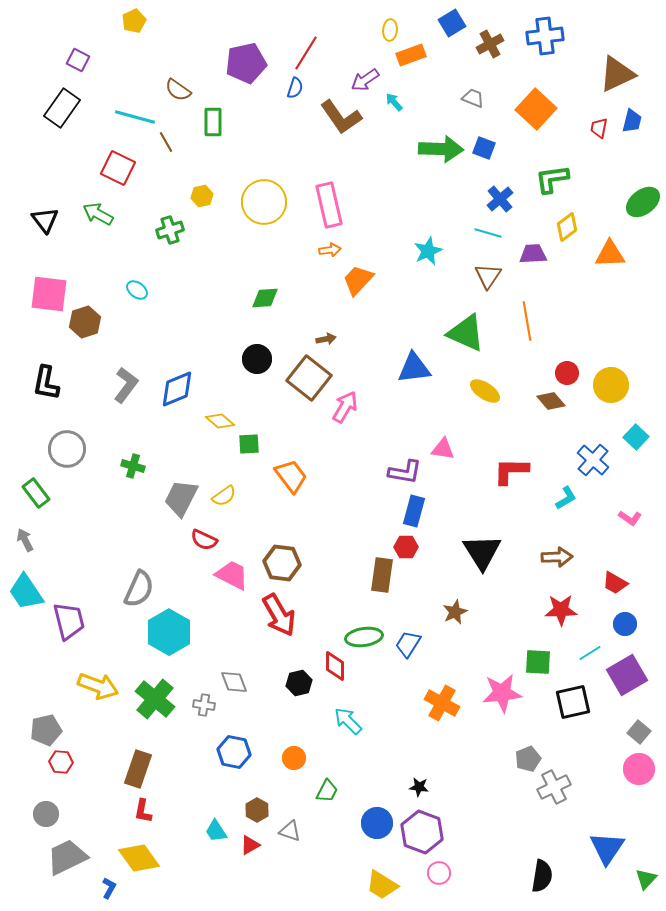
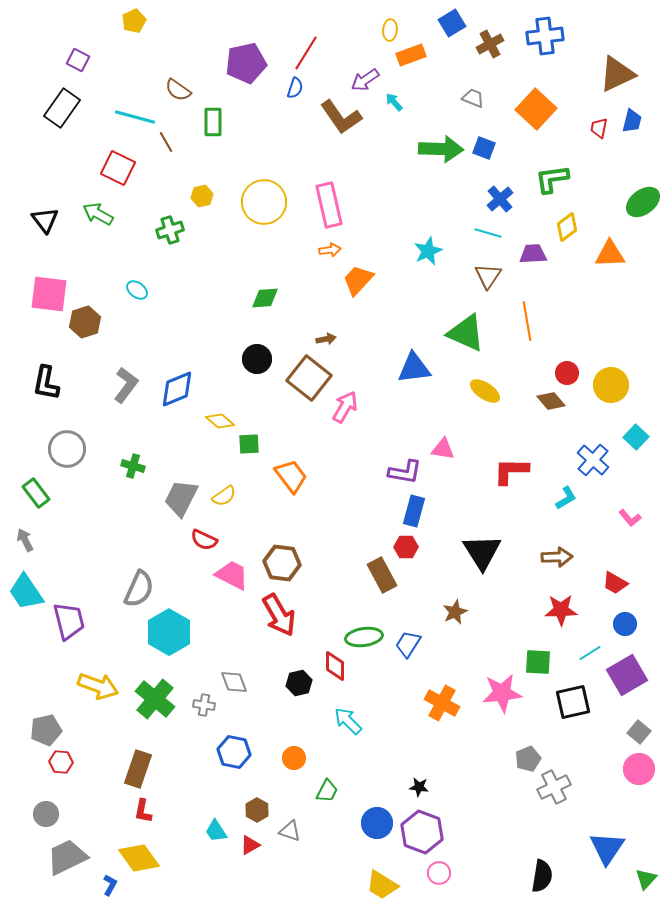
pink L-shape at (630, 518): rotated 15 degrees clockwise
brown rectangle at (382, 575): rotated 36 degrees counterclockwise
blue L-shape at (109, 888): moved 1 px right, 3 px up
